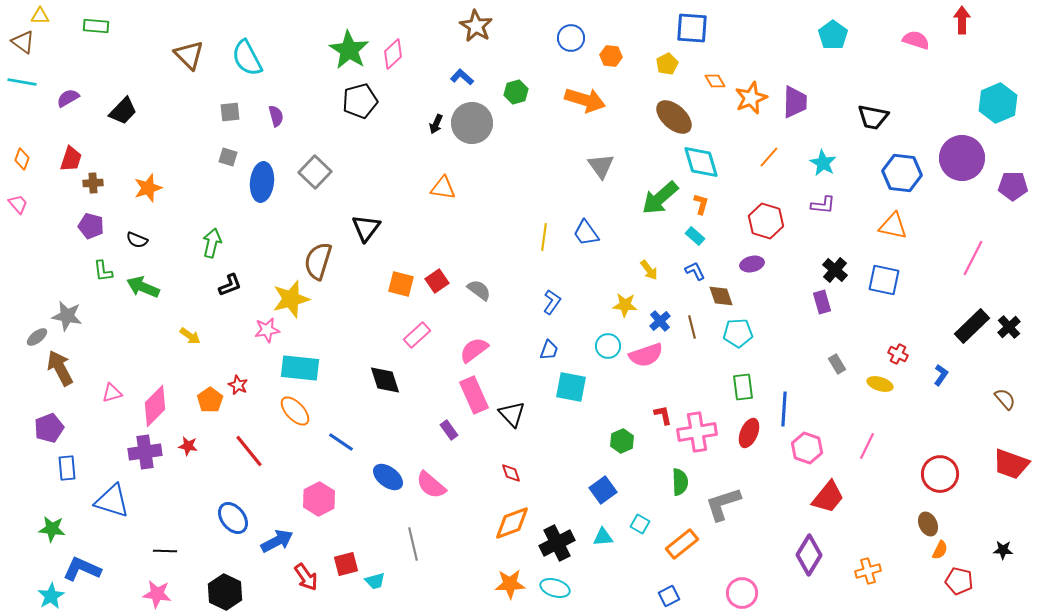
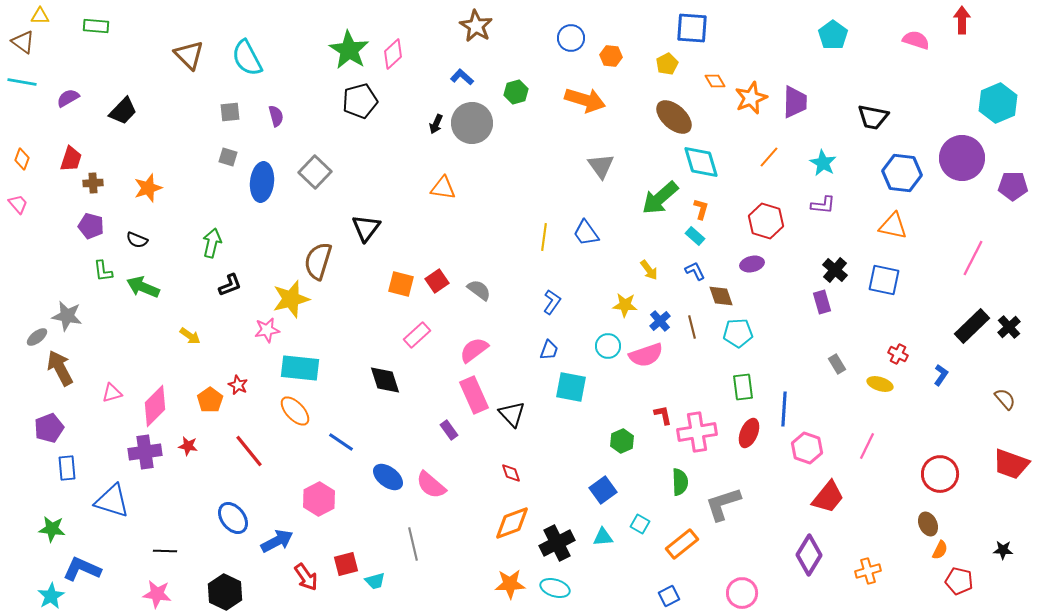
orange L-shape at (701, 204): moved 5 px down
